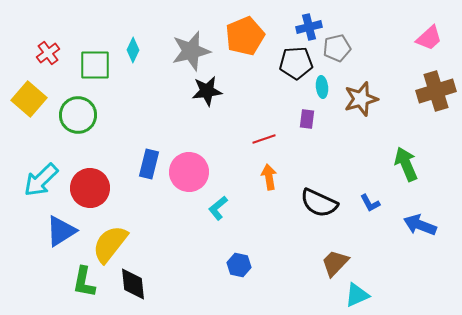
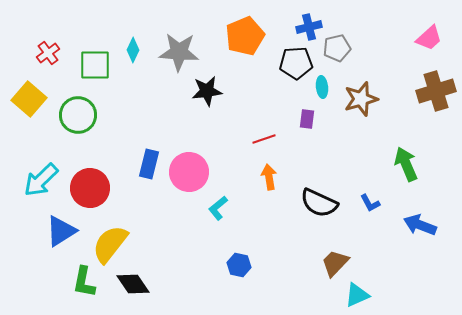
gray star: moved 12 px left, 1 px down; rotated 18 degrees clockwise
black diamond: rotated 28 degrees counterclockwise
